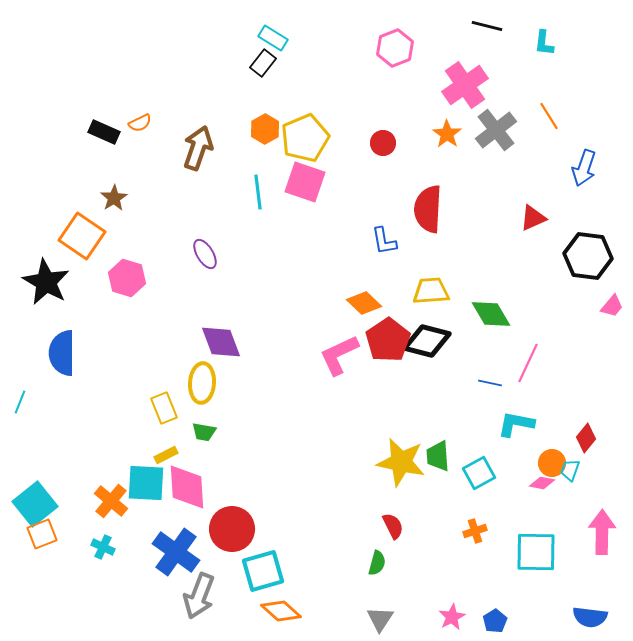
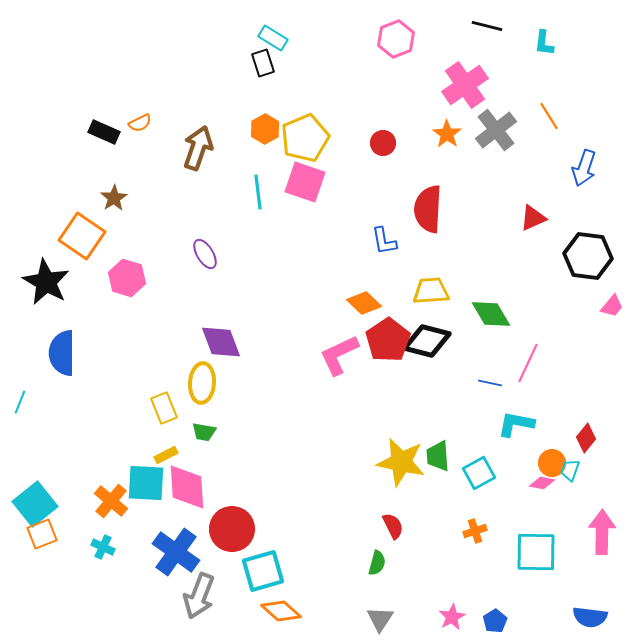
pink hexagon at (395, 48): moved 1 px right, 9 px up
black rectangle at (263, 63): rotated 56 degrees counterclockwise
